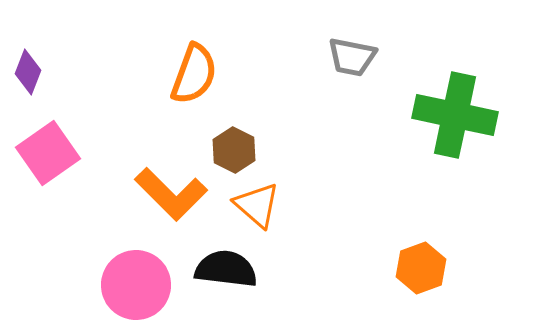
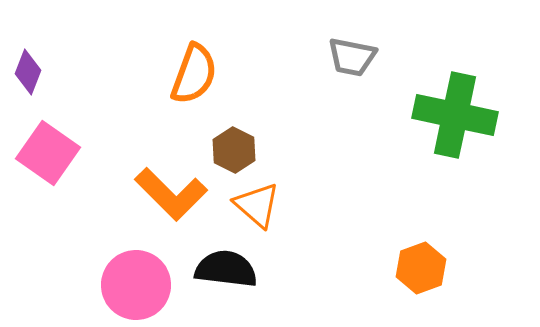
pink square: rotated 20 degrees counterclockwise
